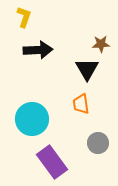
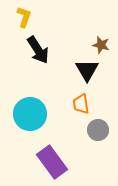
brown star: moved 1 px down; rotated 18 degrees clockwise
black arrow: rotated 60 degrees clockwise
black triangle: moved 1 px down
cyan circle: moved 2 px left, 5 px up
gray circle: moved 13 px up
